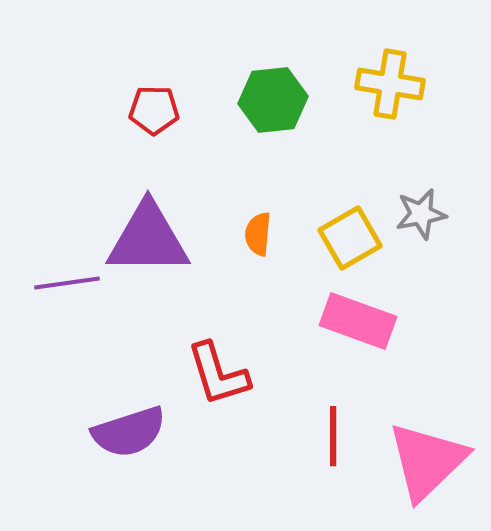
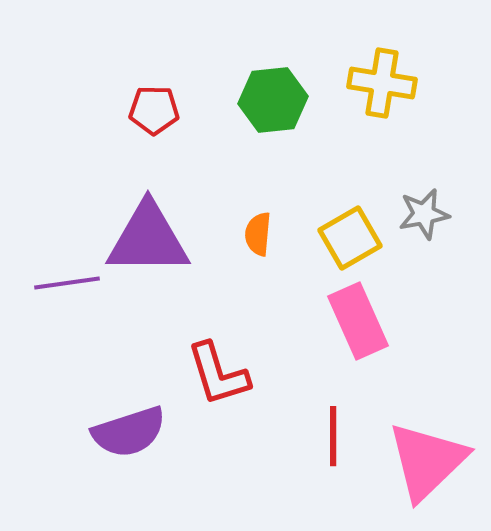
yellow cross: moved 8 px left, 1 px up
gray star: moved 3 px right
pink rectangle: rotated 46 degrees clockwise
